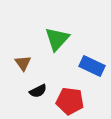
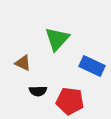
brown triangle: rotated 30 degrees counterclockwise
black semicircle: rotated 24 degrees clockwise
